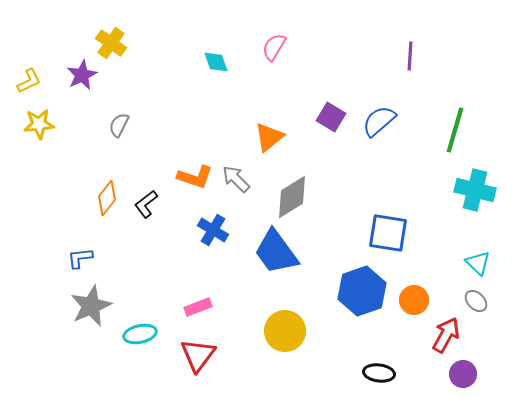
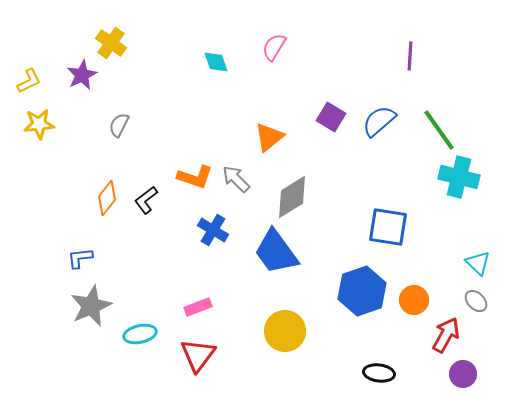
green line: moved 16 px left; rotated 51 degrees counterclockwise
cyan cross: moved 16 px left, 13 px up
black L-shape: moved 4 px up
blue square: moved 6 px up
